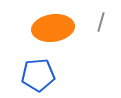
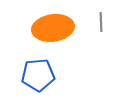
gray line: rotated 18 degrees counterclockwise
